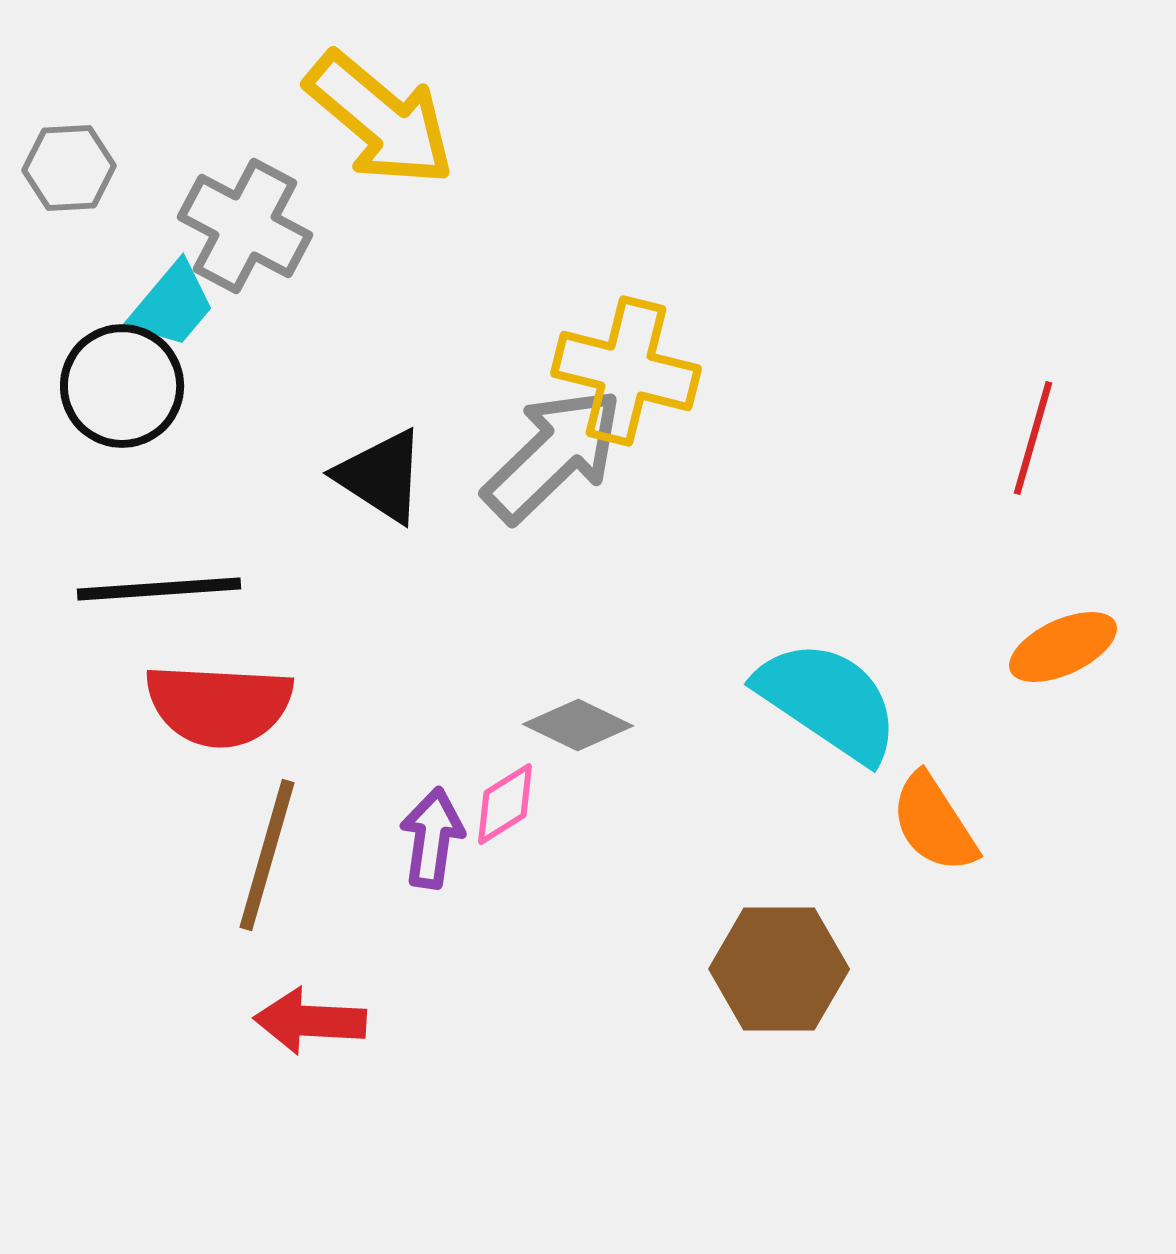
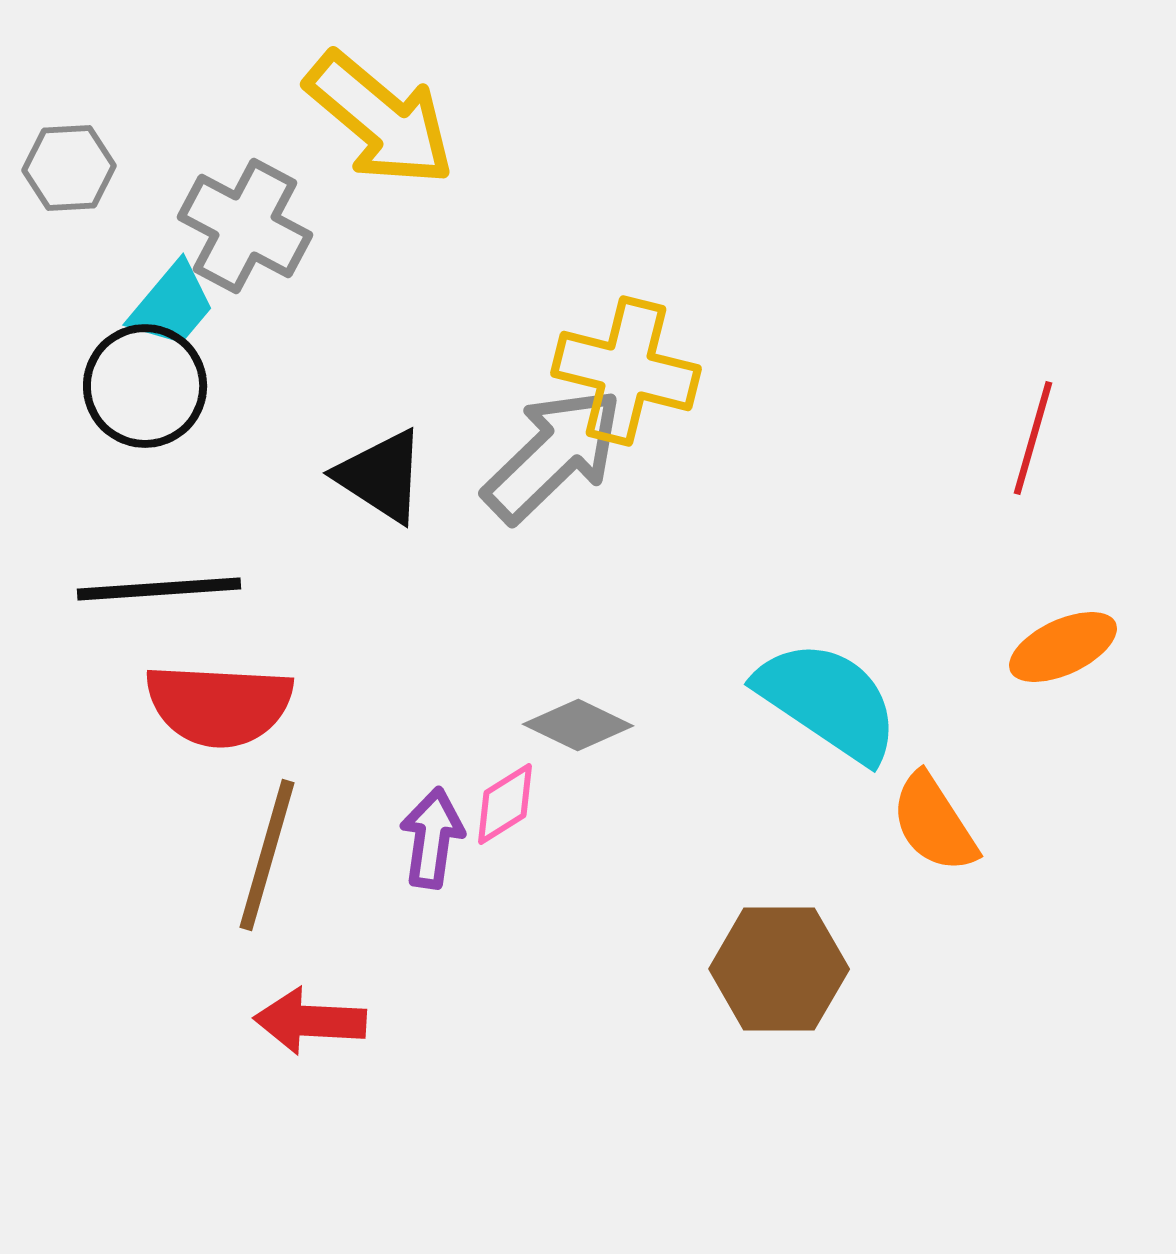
black circle: moved 23 px right
